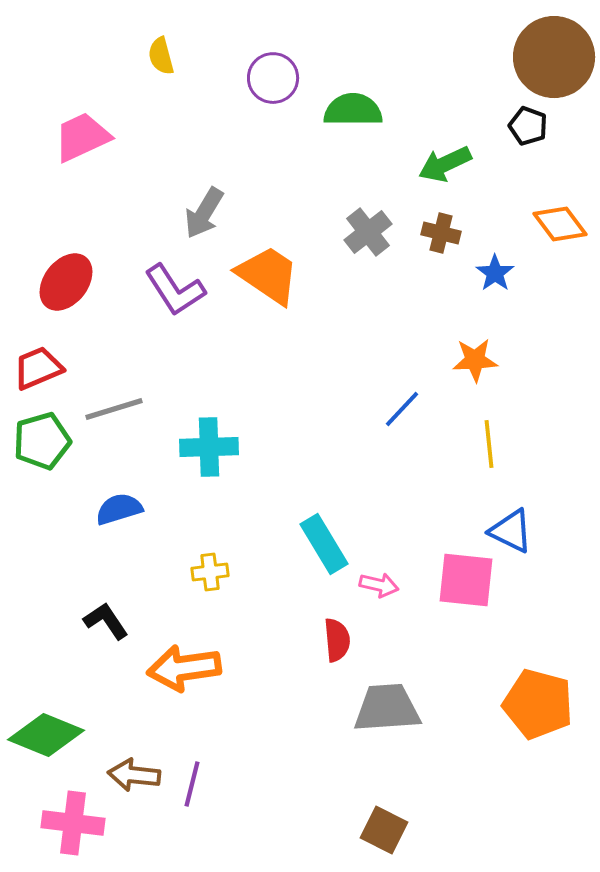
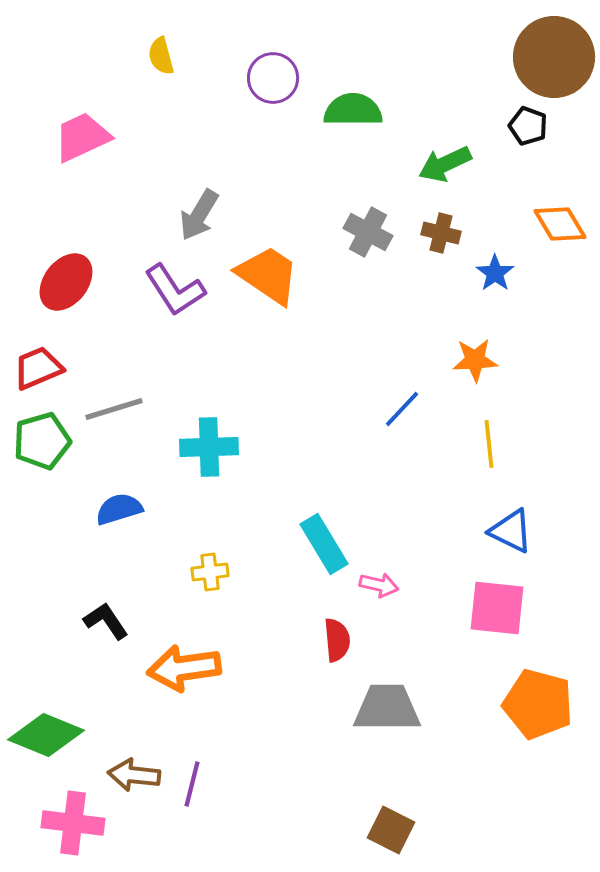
gray arrow: moved 5 px left, 2 px down
orange diamond: rotated 6 degrees clockwise
gray cross: rotated 24 degrees counterclockwise
pink square: moved 31 px right, 28 px down
gray trapezoid: rotated 4 degrees clockwise
brown square: moved 7 px right
